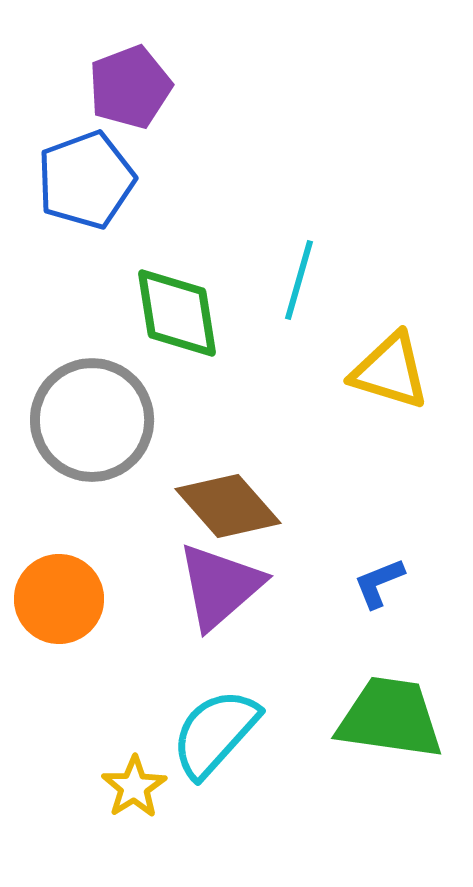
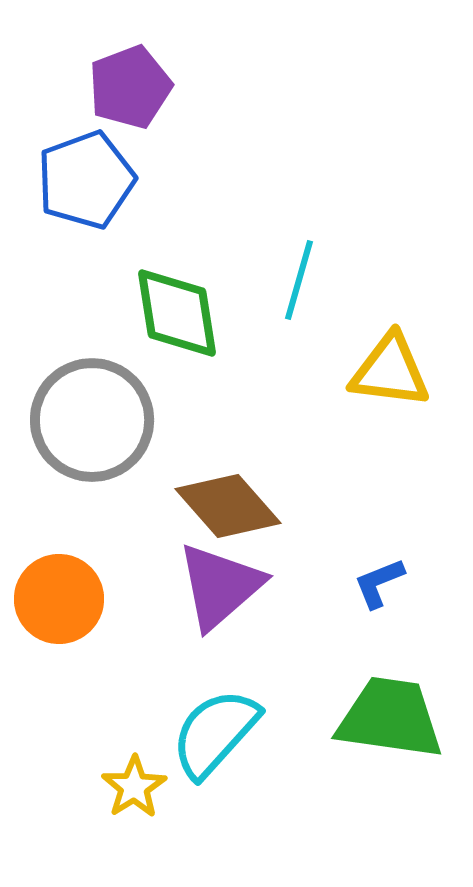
yellow triangle: rotated 10 degrees counterclockwise
